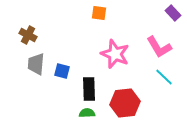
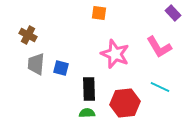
blue square: moved 1 px left, 3 px up
cyan line: moved 4 px left, 10 px down; rotated 18 degrees counterclockwise
